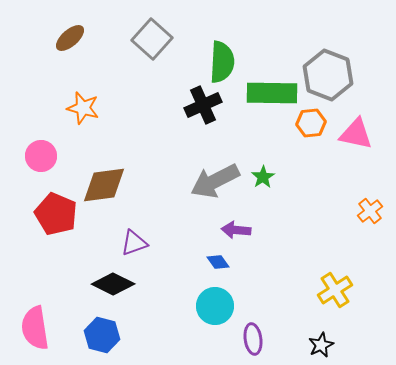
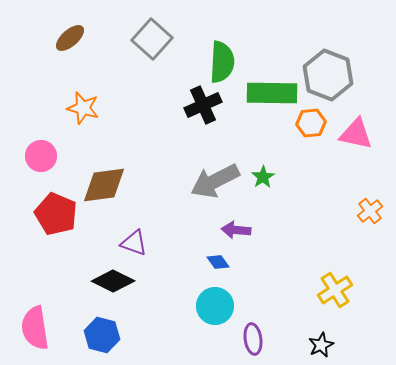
purple triangle: rotated 40 degrees clockwise
black diamond: moved 3 px up
